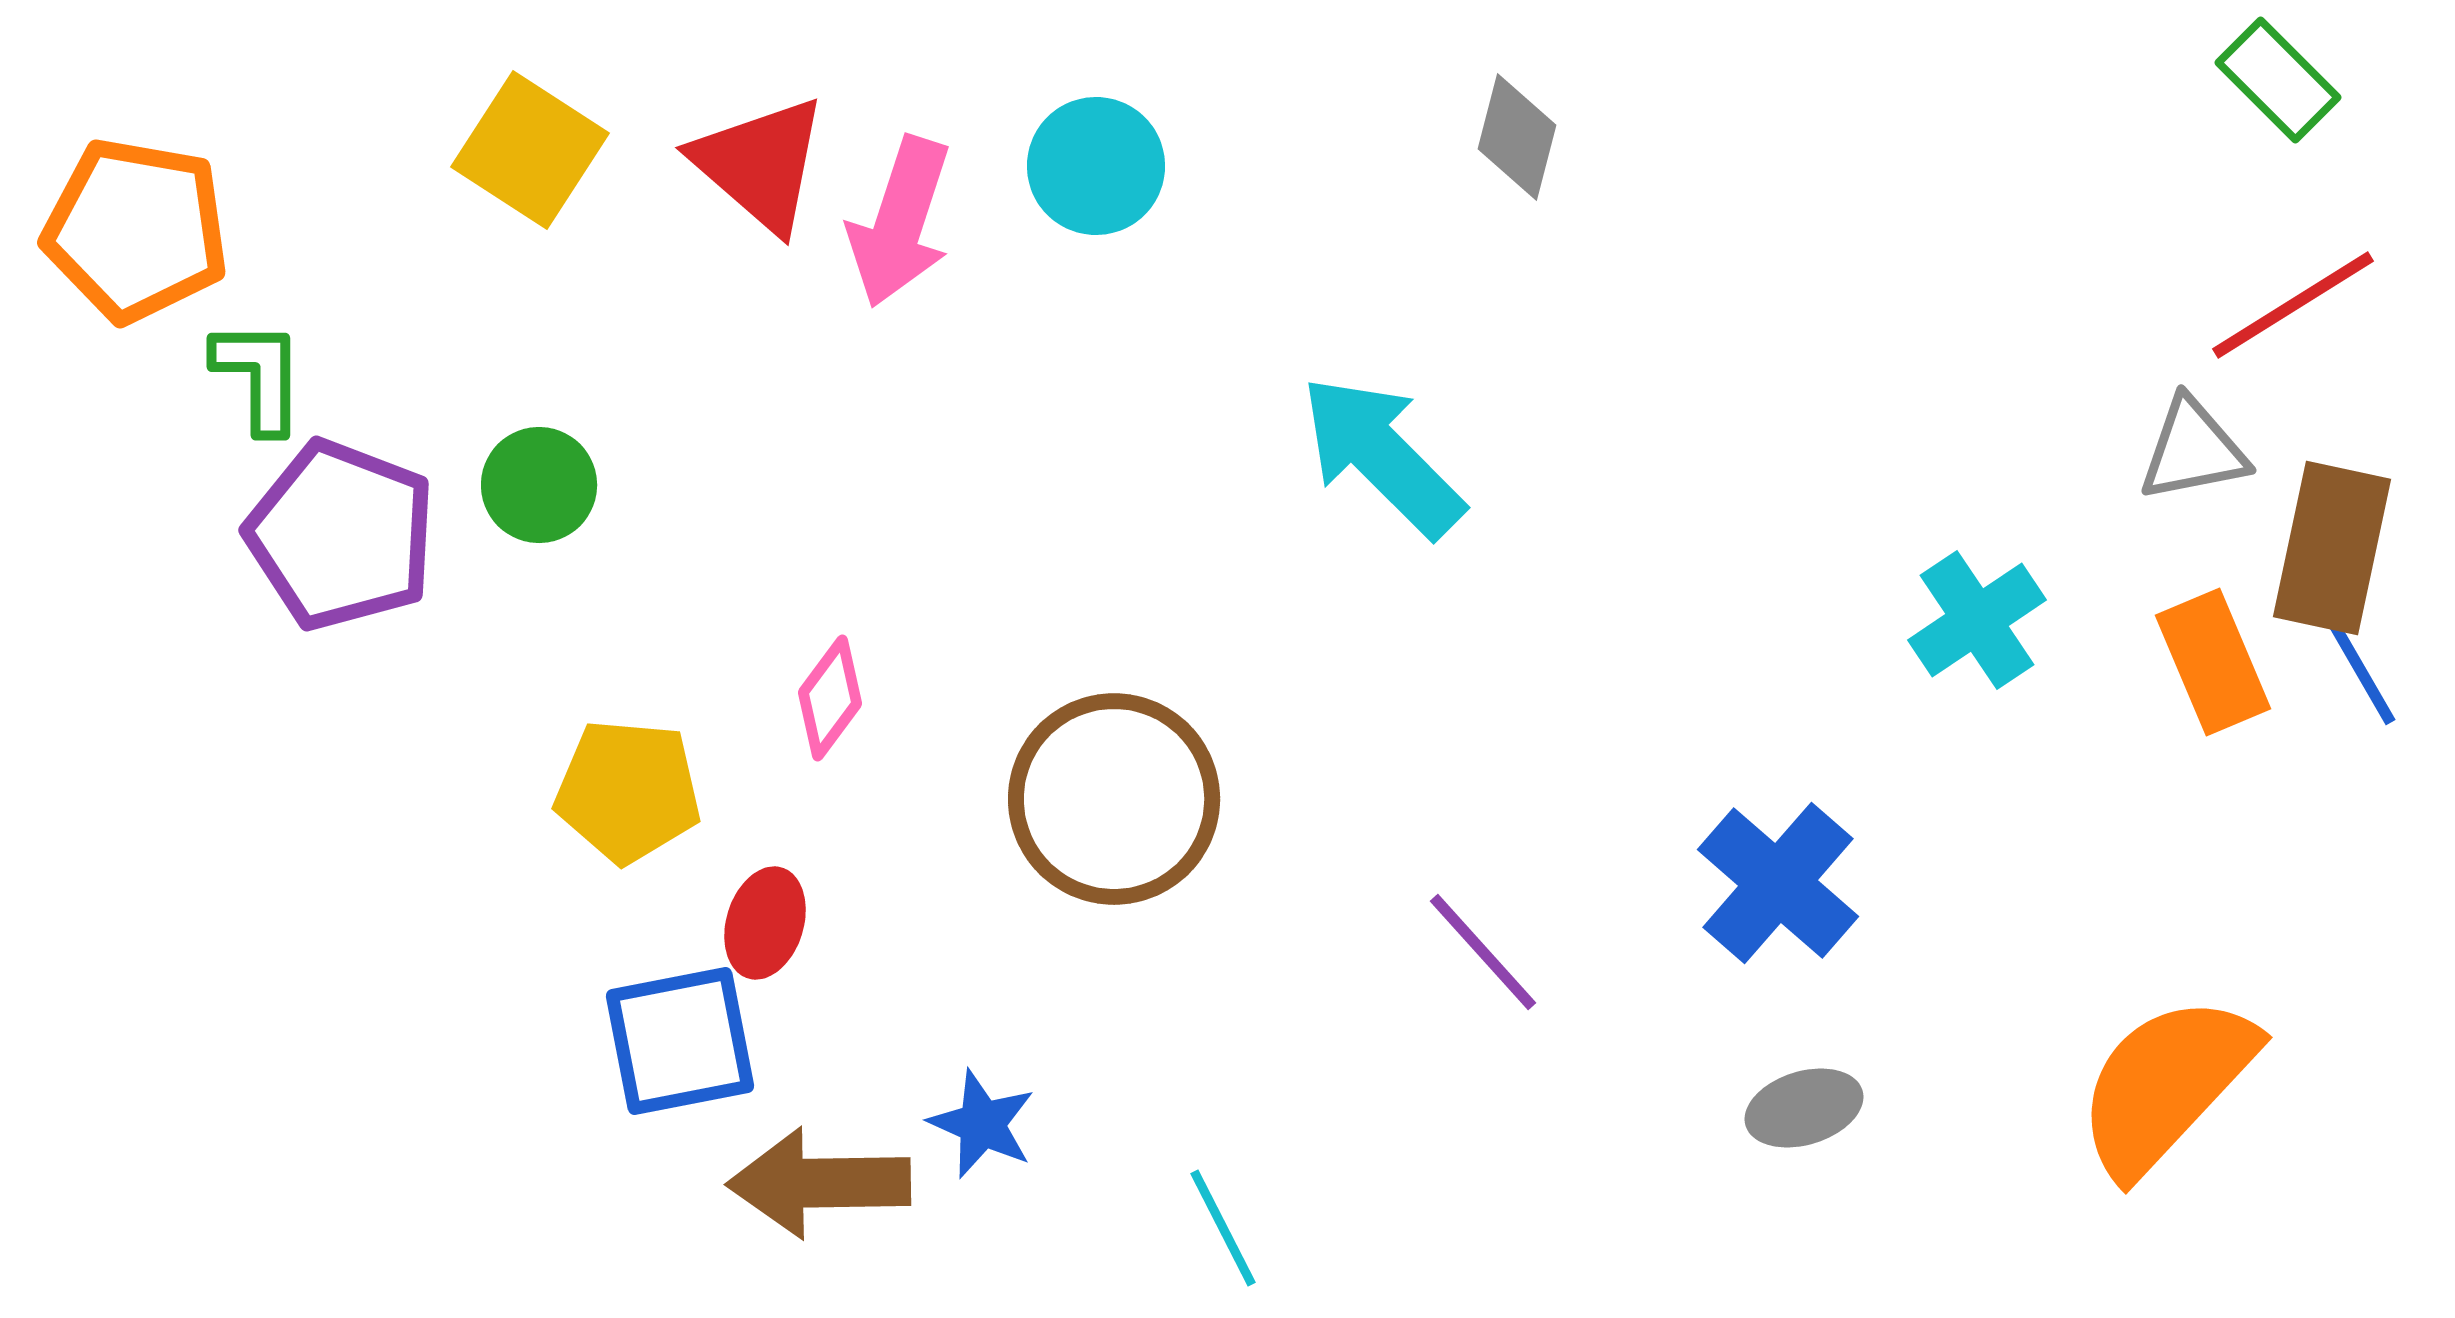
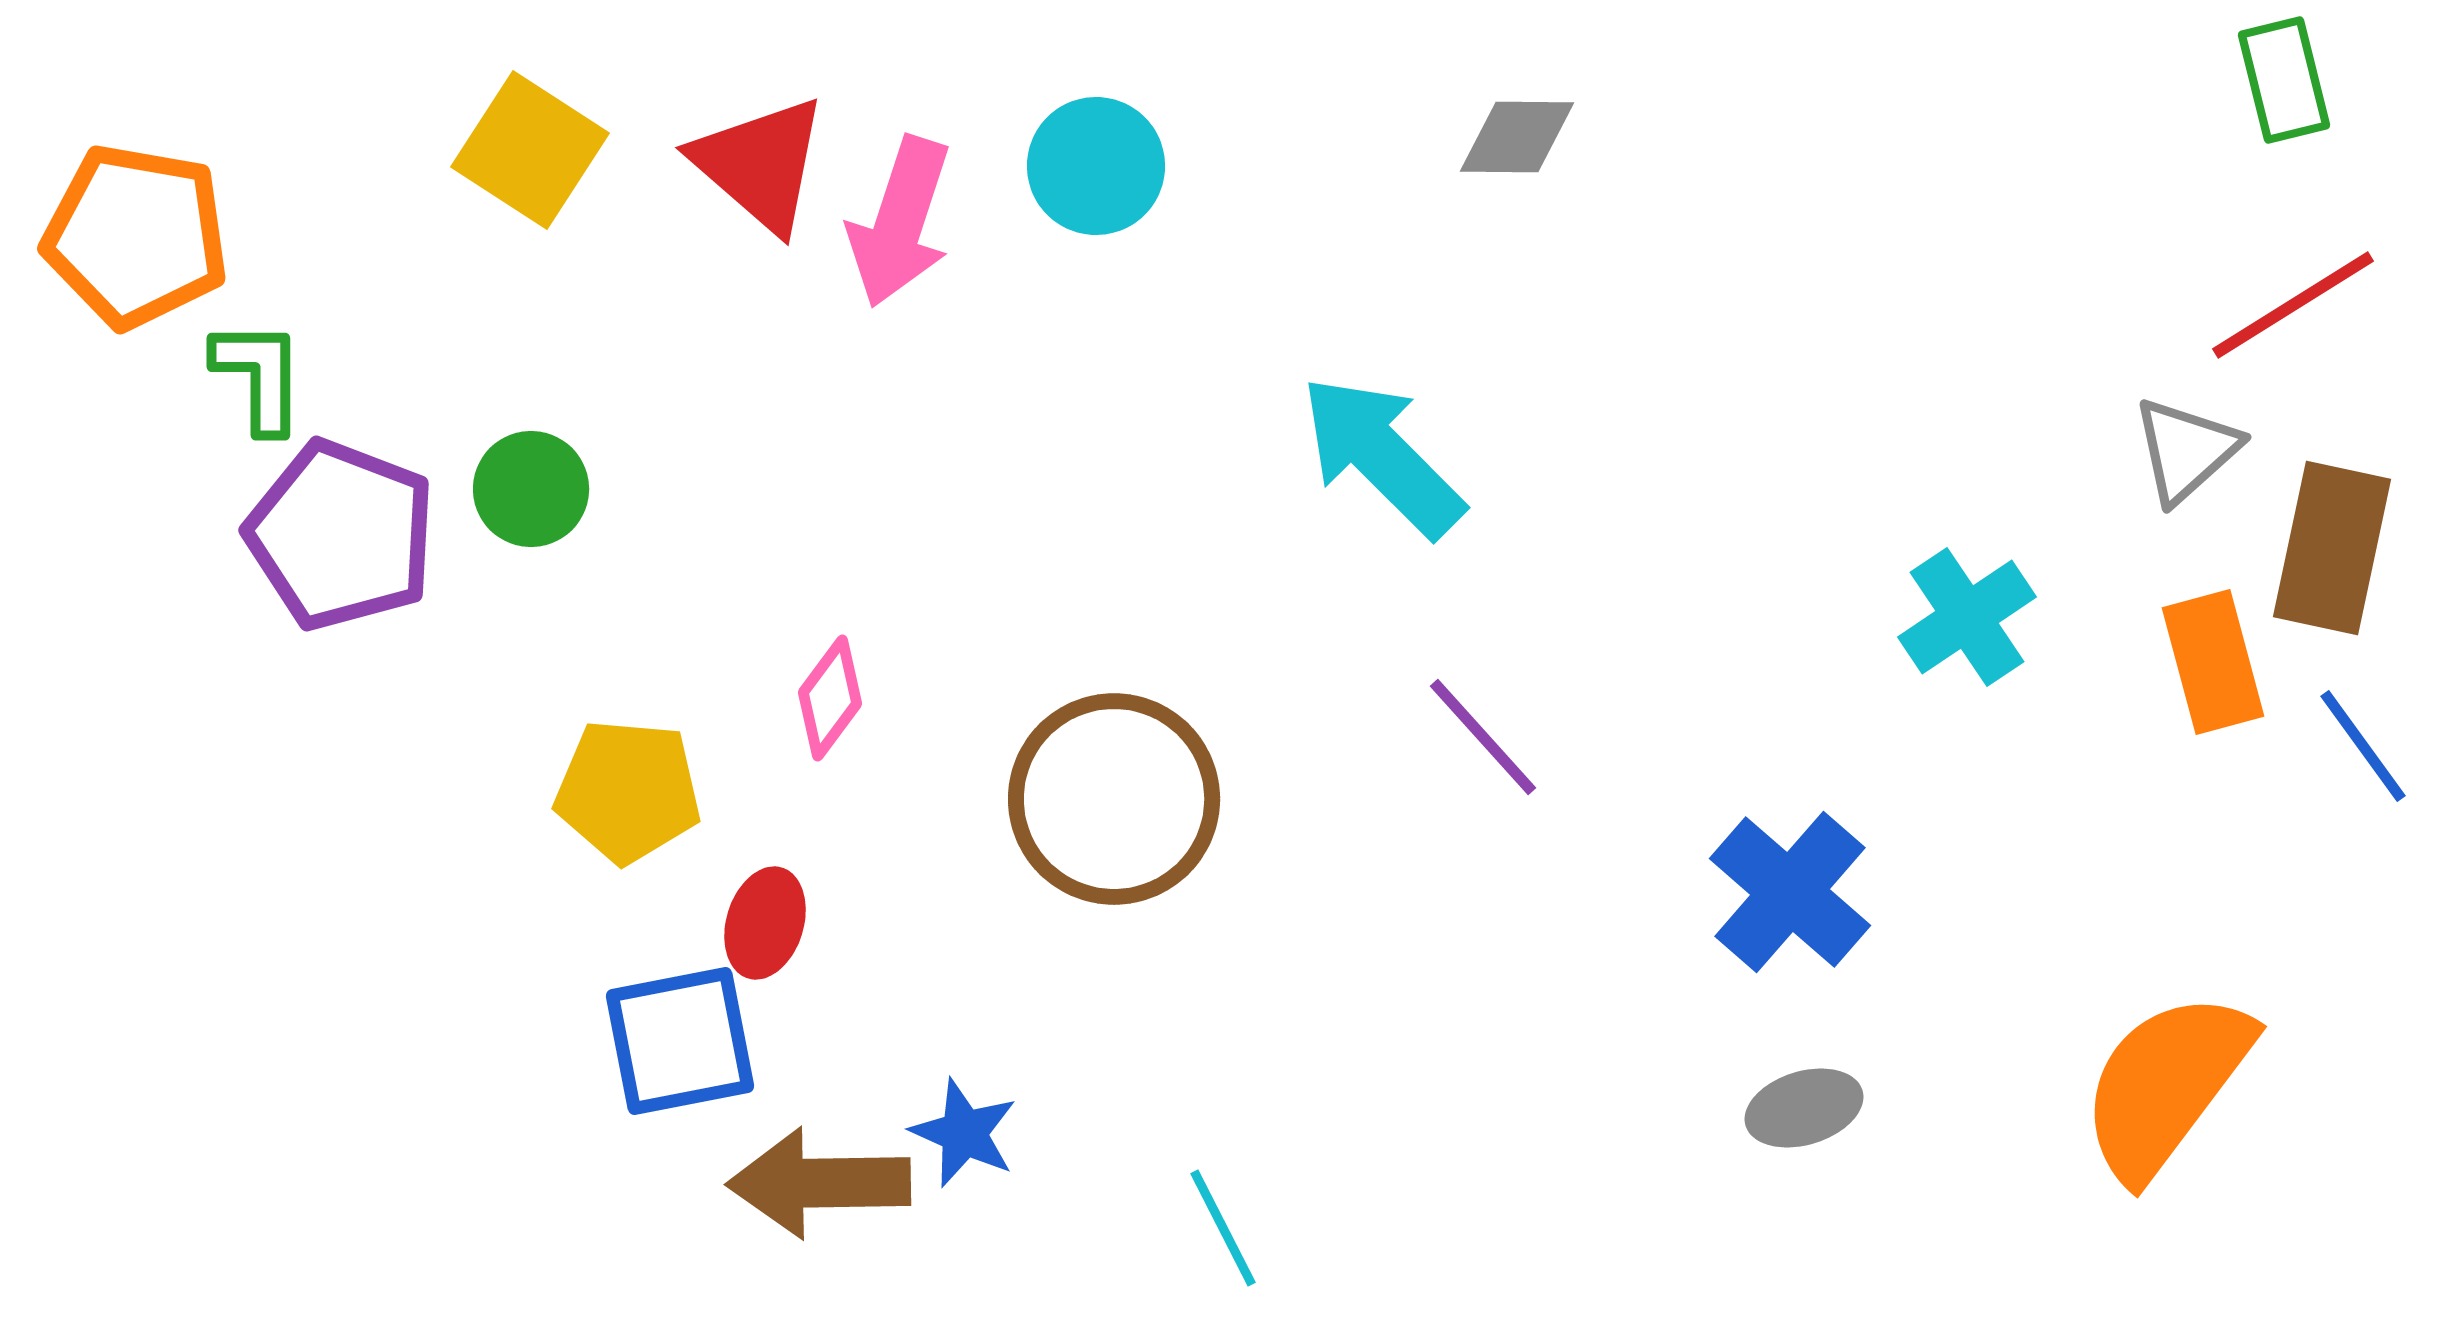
green rectangle: moved 6 px right; rotated 31 degrees clockwise
gray diamond: rotated 76 degrees clockwise
orange pentagon: moved 6 px down
gray triangle: moved 7 px left; rotated 31 degrees counterclockwise
green circle: moved 8 px left, 4 px down
cyan cross: moved 10 px left, 3 px up
orange rectangle: rotated 8 degrees clockwise
blue line: moved 5 px right, 80 px down; rotated 6 degrees counterclockwise
blue cross: moved 12 px right, 9 px down
purple line: moved 215 px up
orange semicircle: rotated 6 degrees counterclockwise
blue star: moved 18 px left, 9 px down
